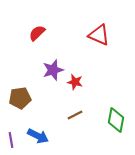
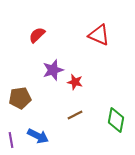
red semicircle: moved 2 px down
